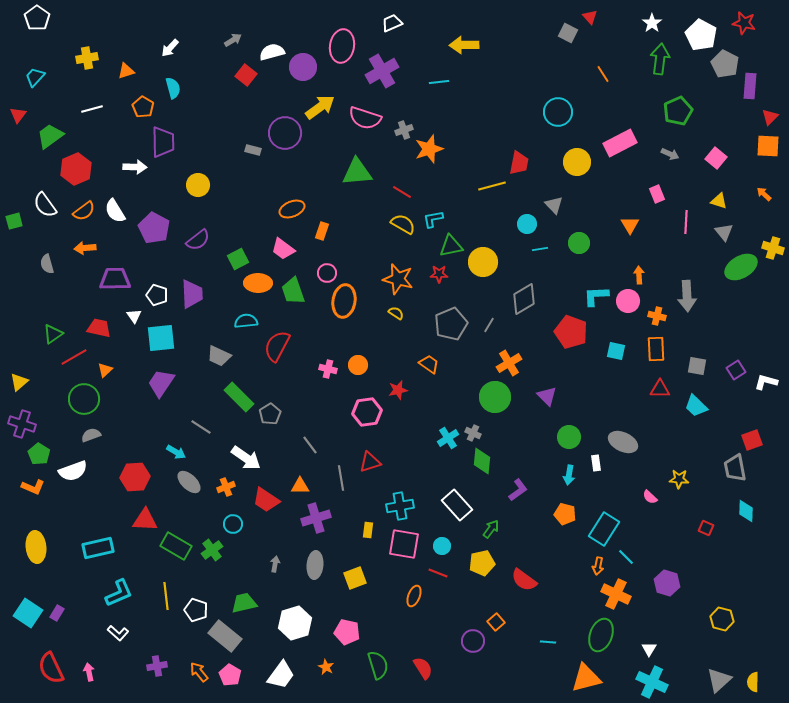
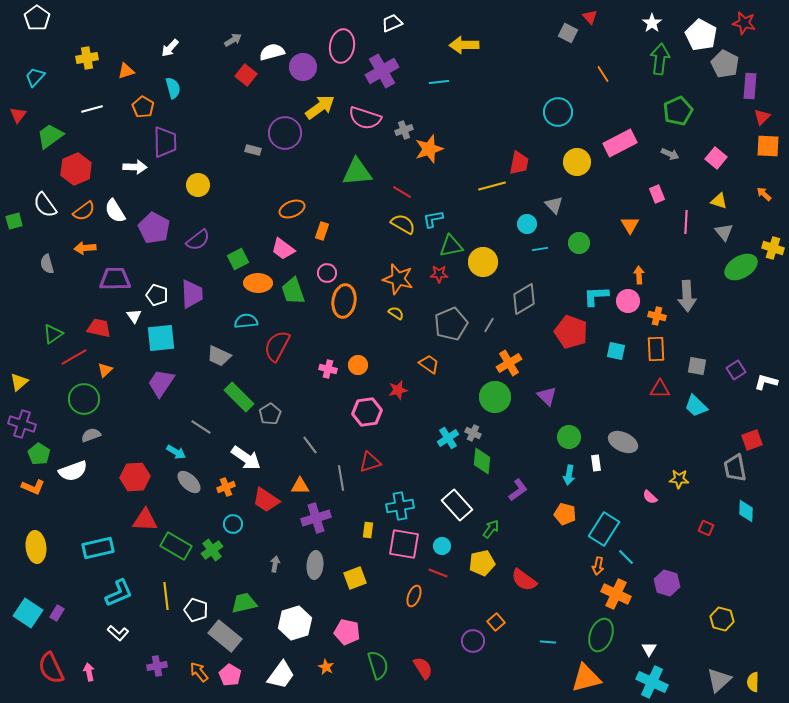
red triangle at (770, 117): moved 8 px left
purple trapezoid at (163, 142): moved 2 px right
